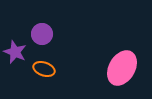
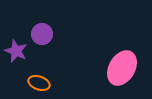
purple star: moved 1 px right, 1 px up
orange ellipse: moved 5 px left, 14 px down
